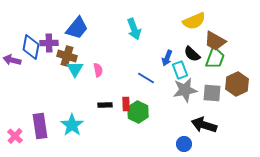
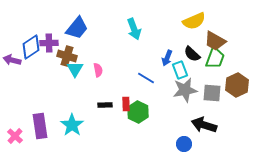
blue diamond: rotated 45 degrees clockwise
brown hexagon: moved 1 px down
